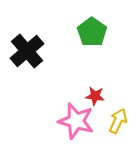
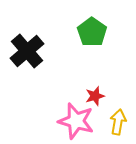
red star: rotated 24 degrees counterclockwise
yellow arrow: moved 1 px down; rotated 15 degrees counterclockwise
